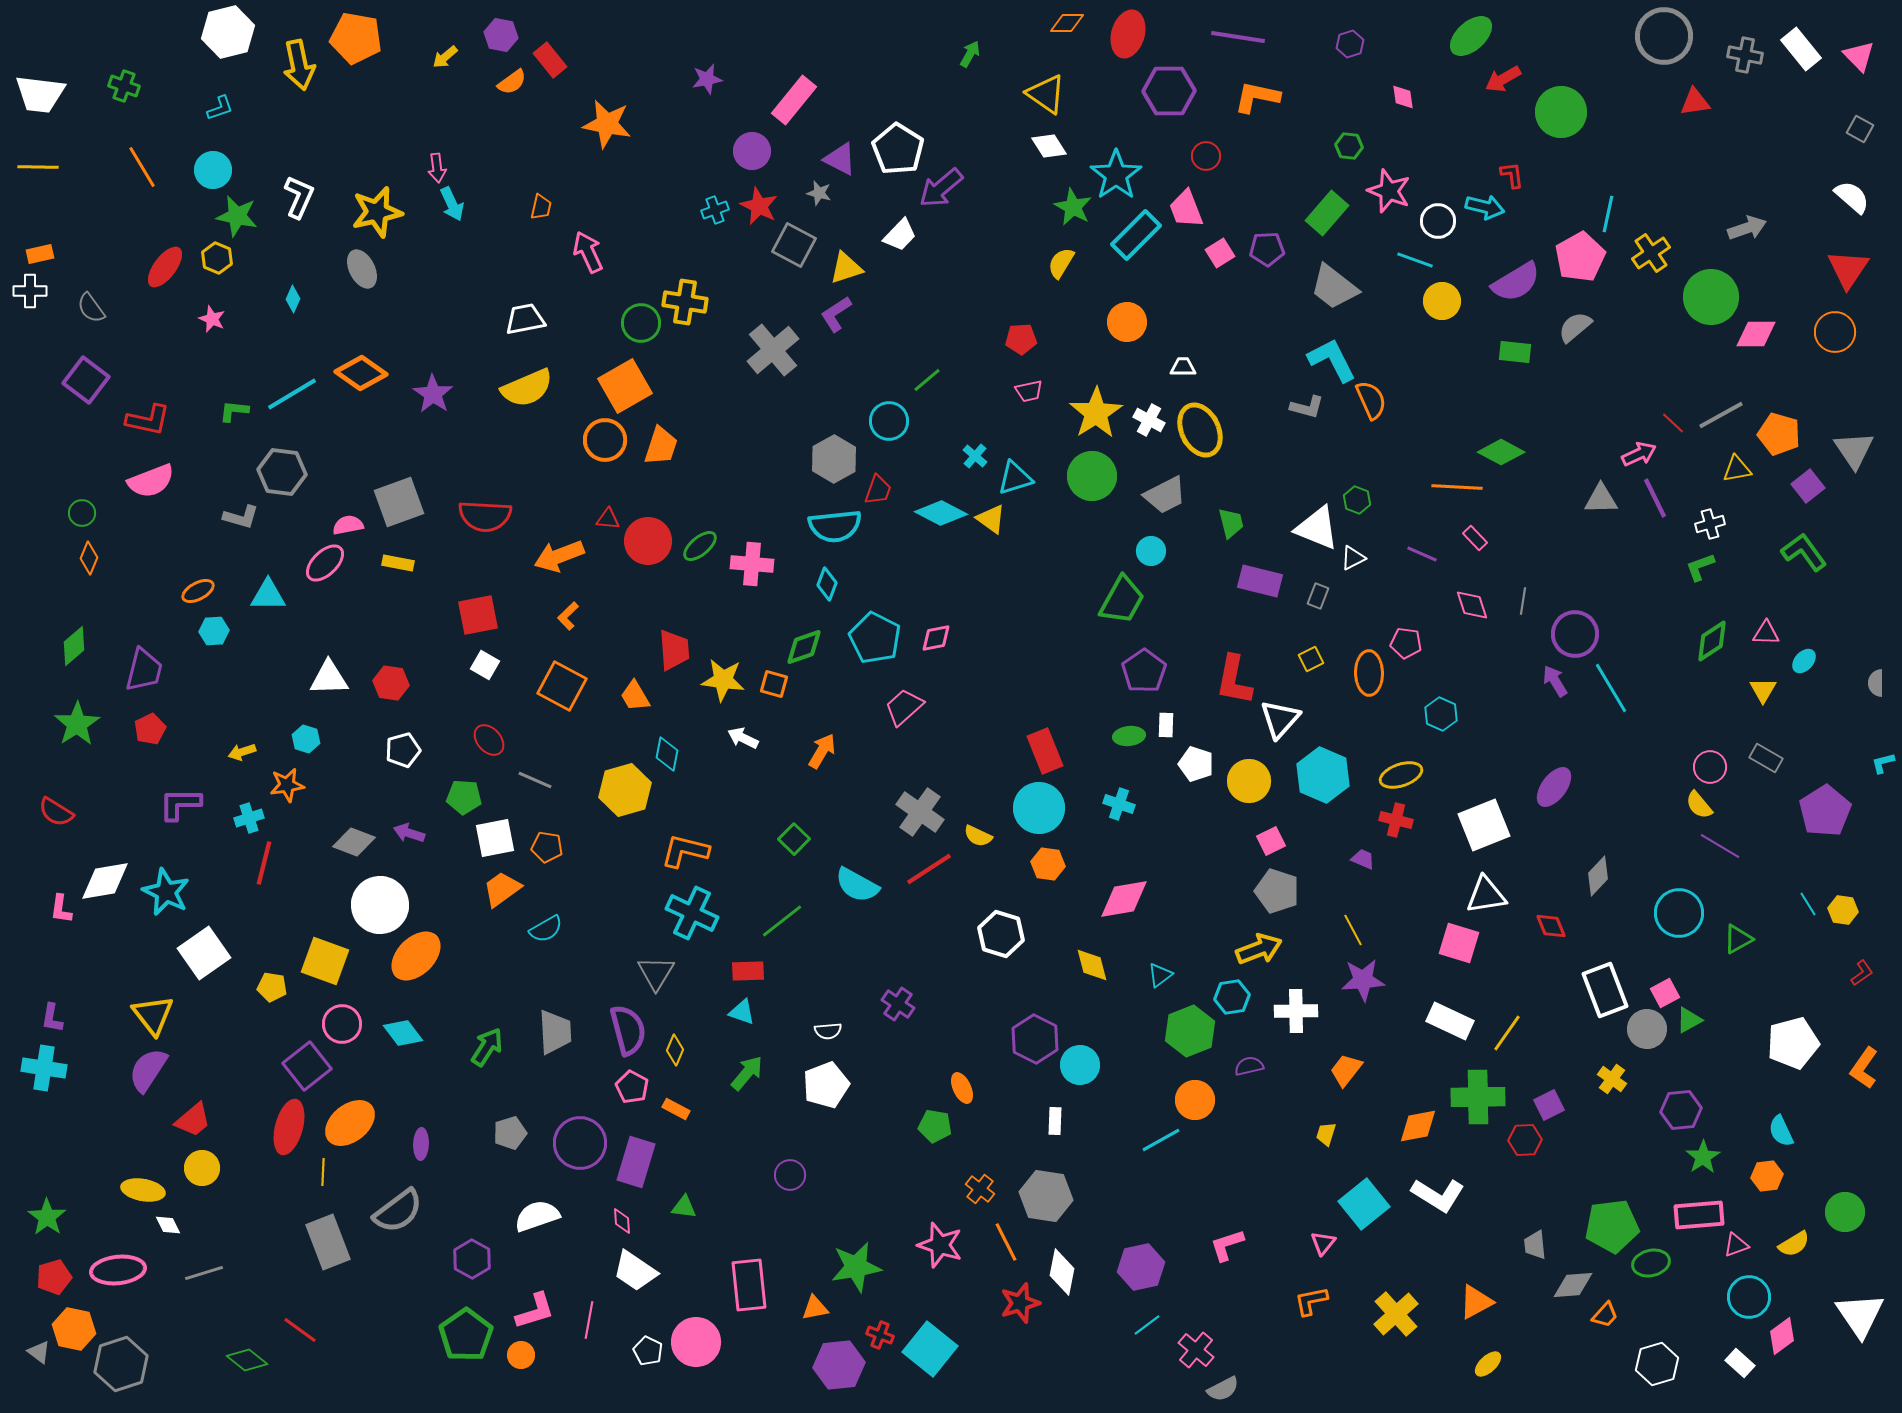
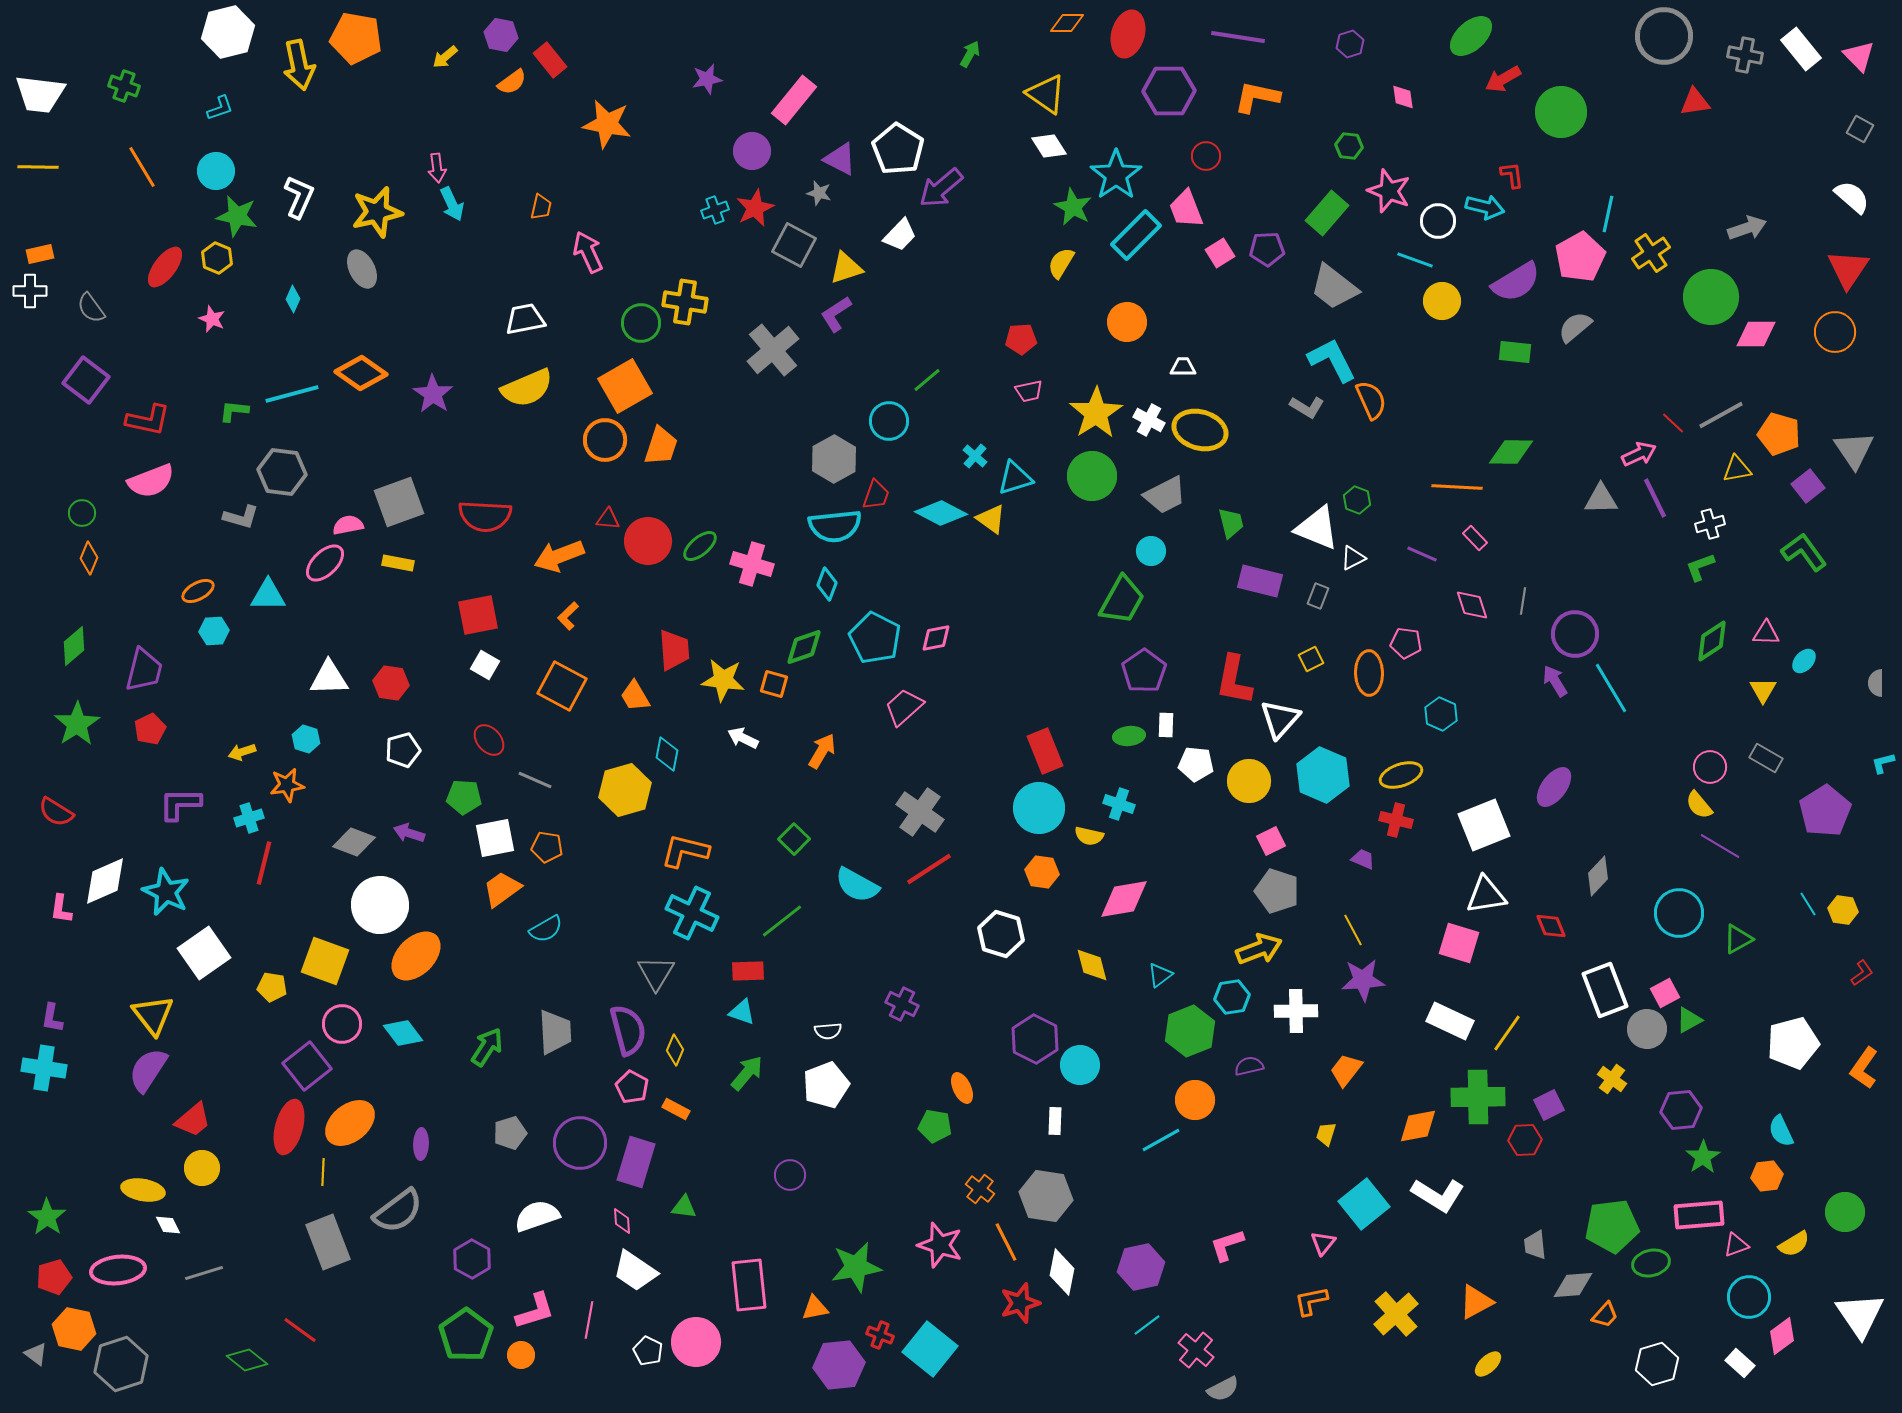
cyan circle at (213, 170): moved 3 px right, 1 px down
red star at (759, 206): moved 4 px left, 2 px down; rotated 21 degrees clockwise
cyan line at (292, 394): rotated 16 degrees clockwise
gray L-shape at (1307, 407): rotated 16 degrees clockwise
yellow ellipse at (1200, 430): rotated 48 degrees counterclockwise
green diamond at (1501, 452): moved 10 px right; rotated 27 degrees counterclockwise
red trapezoid at (878, 490): moved 2 px left, 5 px down
pink cross at (752, 564): rotated 12 degrees clockwise
white pentagon at (1196, 764): rotated 12 degrees counterclockwise
yellow semicircle at (978, 836): moved 111 px right; rotated 12 degrees counterclockwise
orange hexagon at (1048, 864): moved 6 px left, 8 px down
white diamond at (105, 881): rotated 14 degrees counterclockwise
purple cross at (898, 1004): moved 4 px right; rotated 8 degrees counterclockwise
gray triangle at (39, 1352): moved 3 px left, 2 px down
